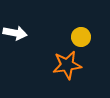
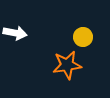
yellow circle: moved 2 px right
